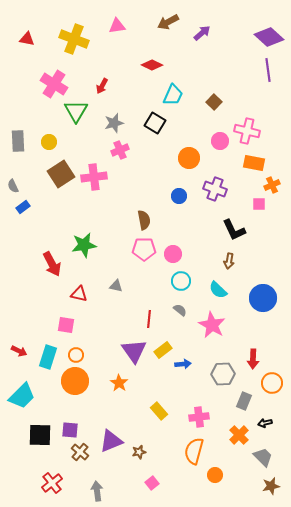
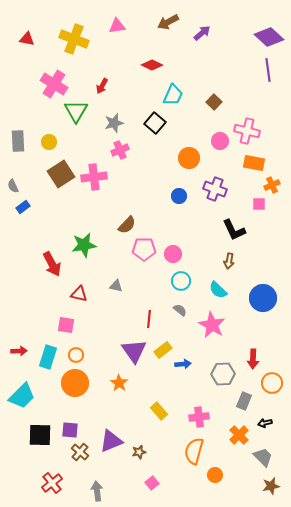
black square at (155, 123): rotated 10 degrees clockwise
brown semicircle at (144, 220): moved 17 px left, 5 px down; rotated 54 degrees clockwise
red arrow at (19, 351): rotated 28 degrees counterclockwise
orange circle at (75, 381): moved 2 px down
